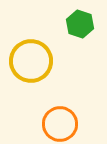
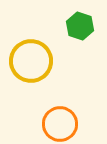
green hexagon: moved 2 px down
